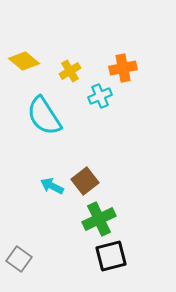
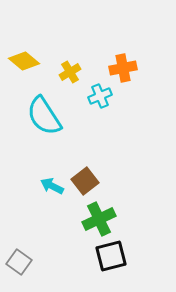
yellow cross: moved 1 px down
gray square: moved 3 px down
